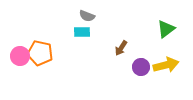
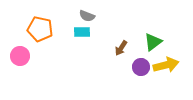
green triangle: moved 13 px left, 13 px down
orange pentagon: moved 24 px up
